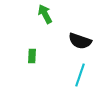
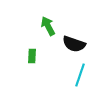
green arrow: moved 3 px right, 12 px down
black semicircle: moved 6 px left, 3 px down
